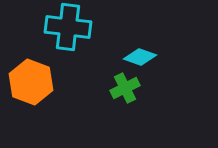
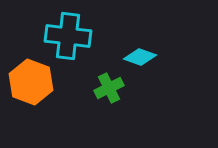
cyan cross: moved 9 px down
green cross: moved 16 px left
